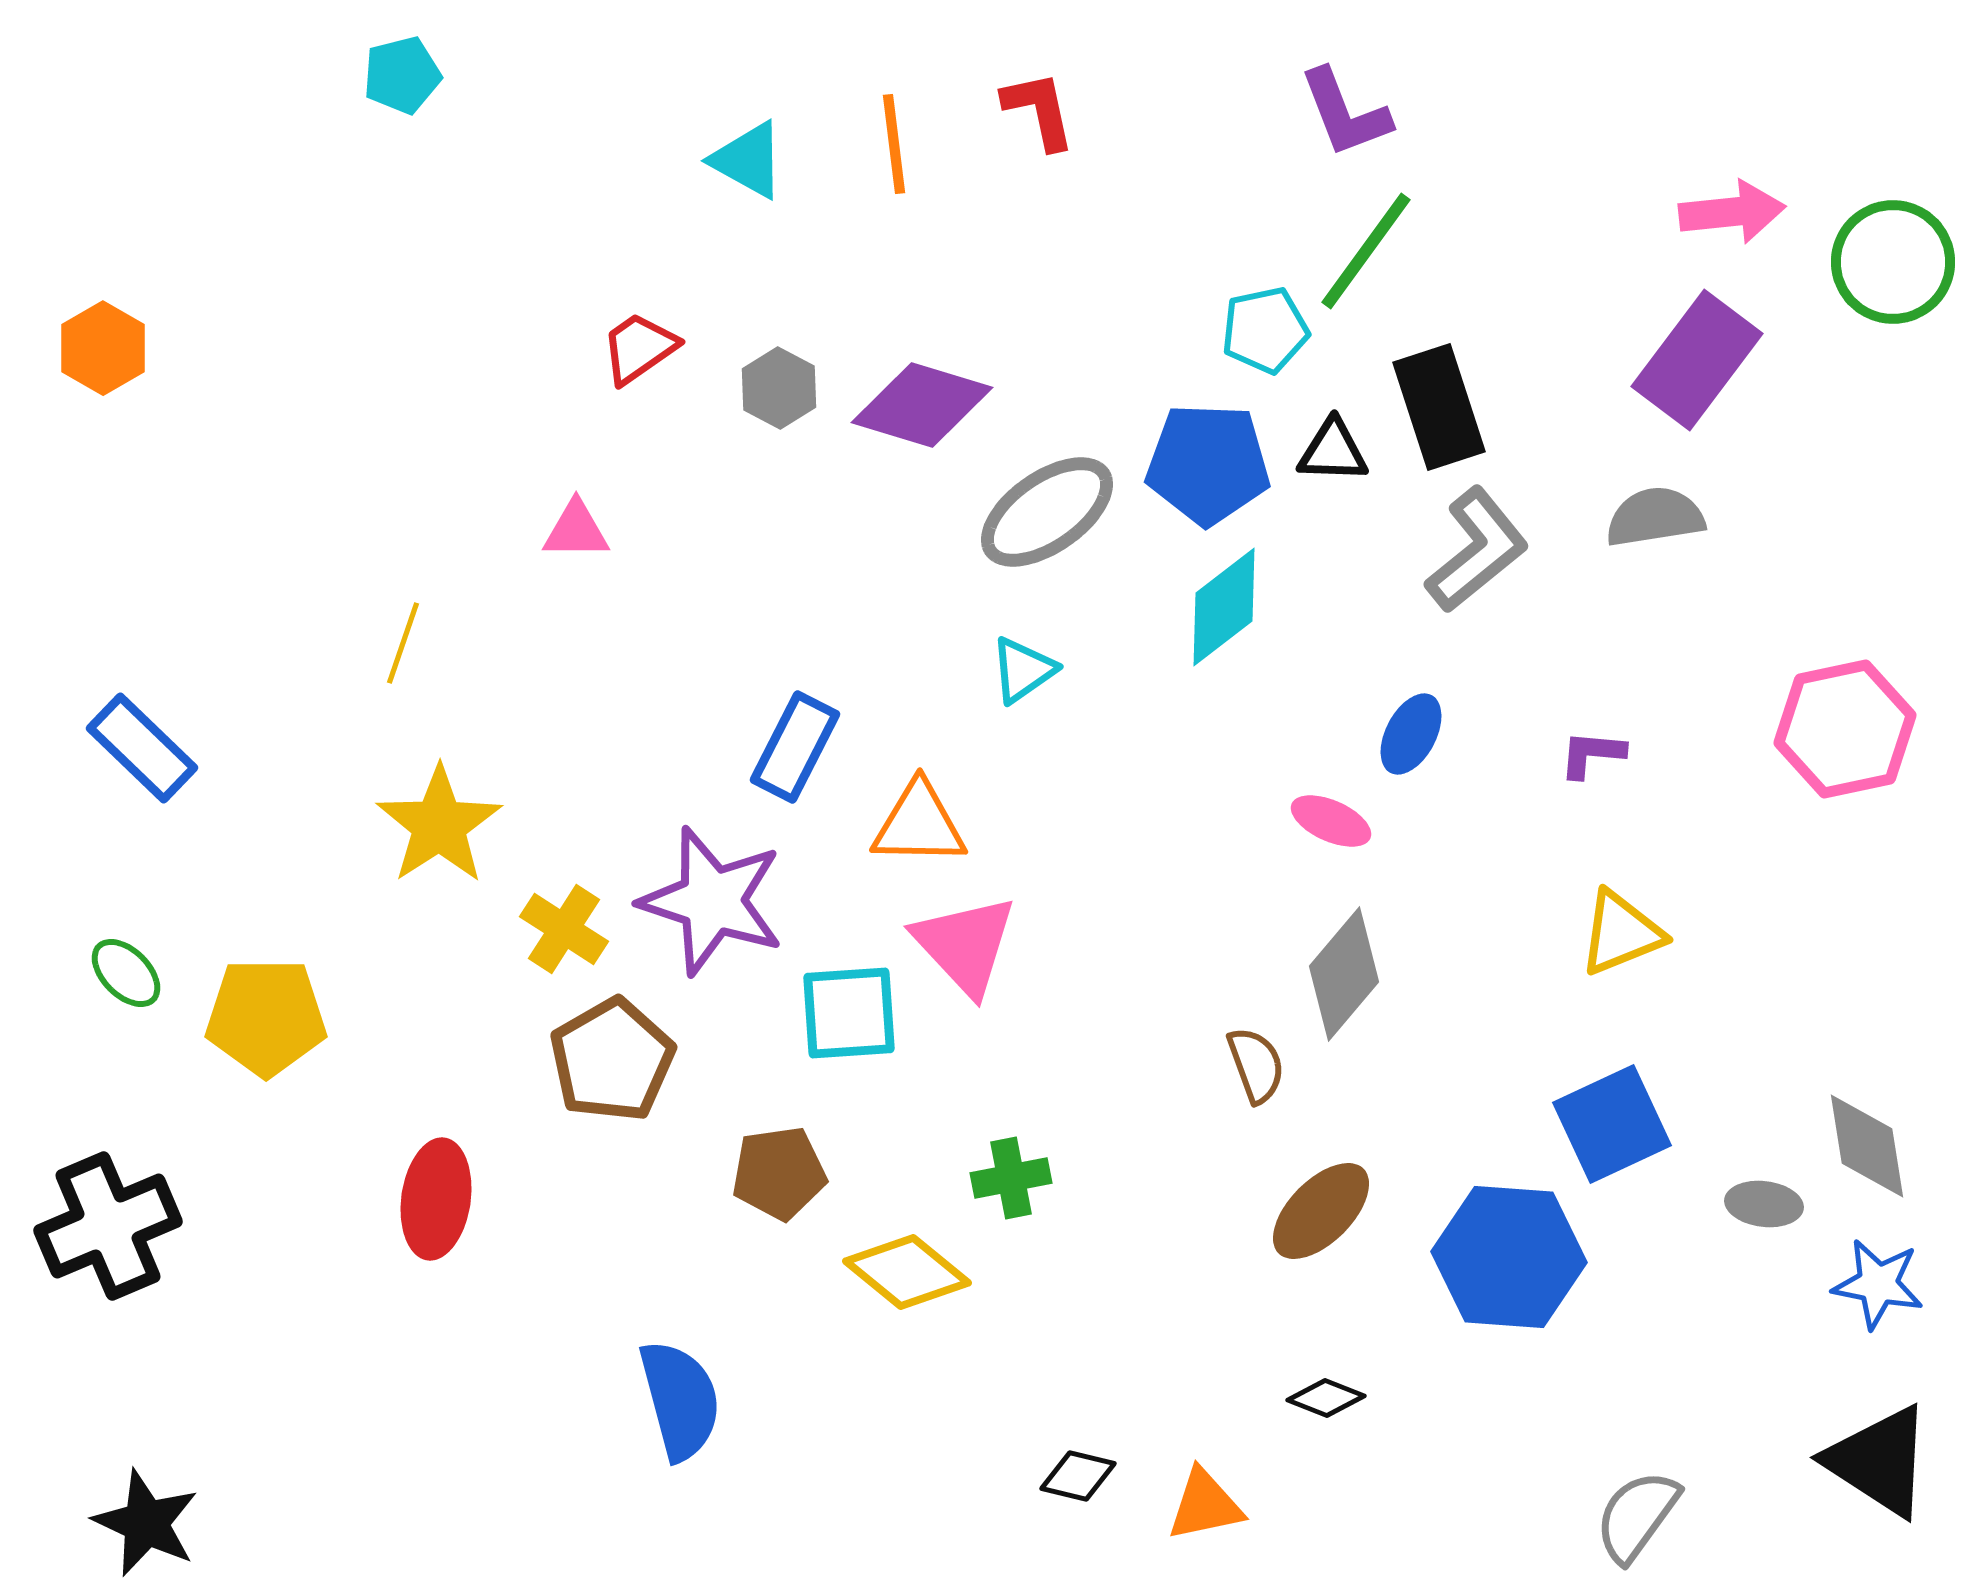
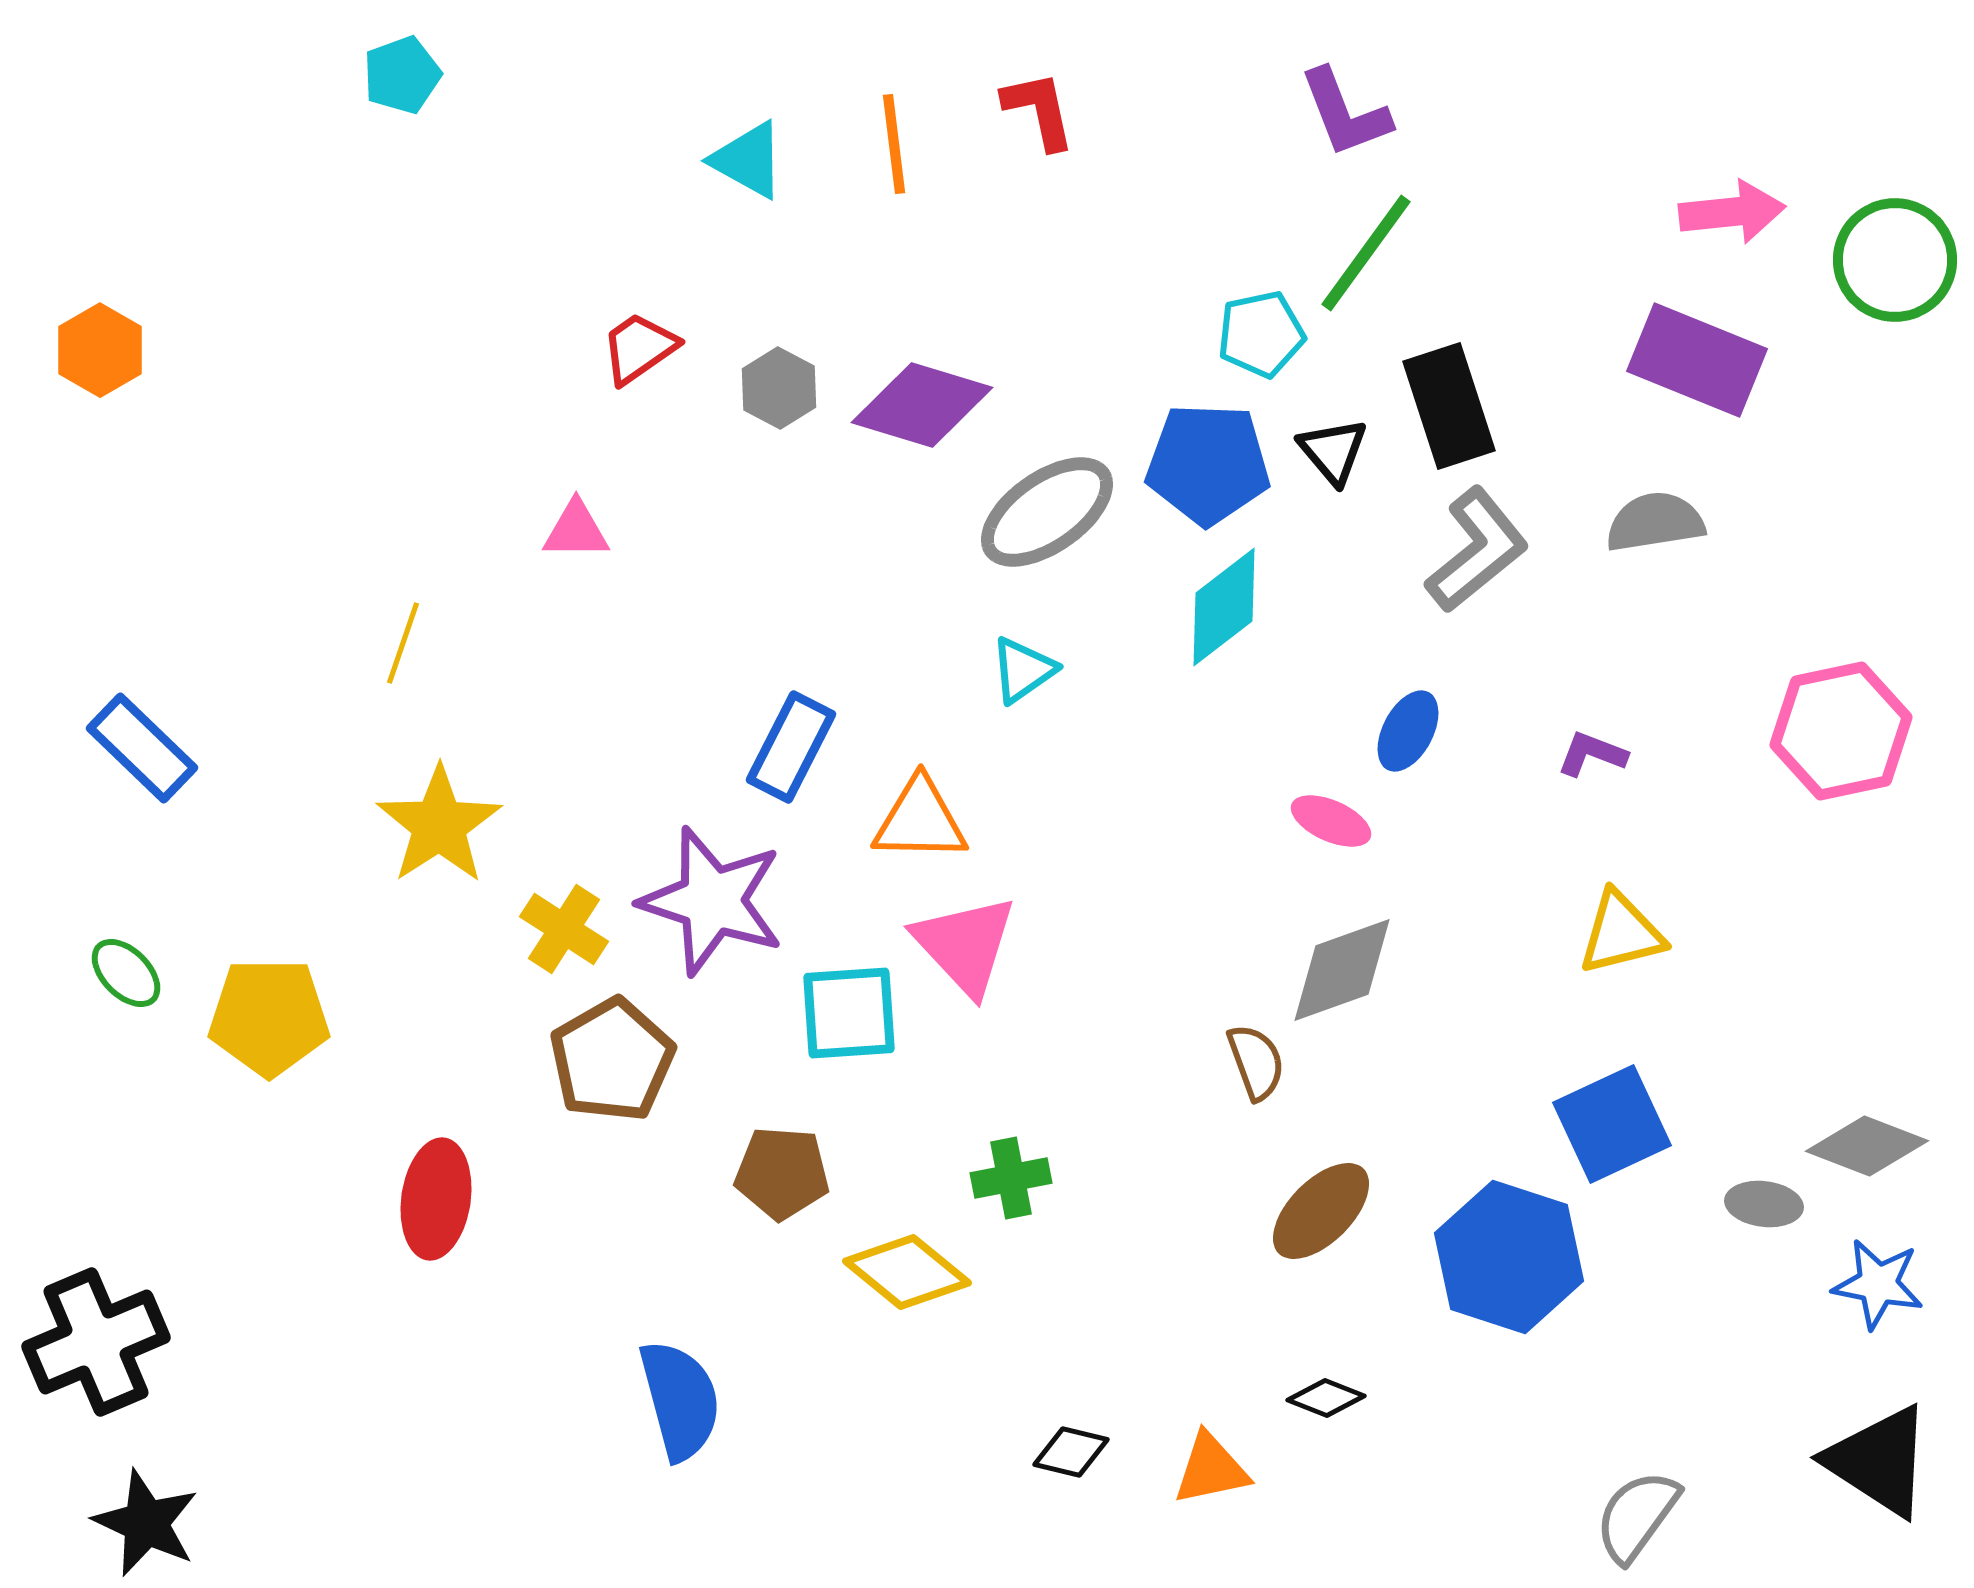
cyan pentagon at (402, 75): rotated 6 degrees counterclockwise
green line at (1366, 251): moved 2 px down
green circle at (1893, 262): moved 2 px right, 2 px up
cyan pentagon at (1265, 330): moved 4 px left, 4 px down
orange hexagon at (103, 348): moved 3 px left, 2 px down
purple rectangle at (1697, 360): rotated 75 degrees clockwise
black rectangle at (1439, 407): moved 10 px right, 1 px up
black triangle at (1333, 451): rotated 48 degrees clockwise
gray semicircle at (1655, 517): moved 5 px down
pink hexagon at (1845, 729): moved 4 px left, 2 px down
blue ellipse at (1411, 734): moved 3 px left, 3 px up
blue rectangle at (795, 747): moved 4 px left
purple L-shape at (1592, 754): rotated 16 degrees clockwise
orange triangle at (919, 824): moved 1 px right, 4 px up
yellow triangle at (1621, 933): rotated 8 degrees clockwise
gray diamond at (1344, 974): moved 2 px left, 4 px up; rotated 30 degrees clockwise
yellow pentagon at (266, 1017): moved 3 px right
brown semicircle at (1256, 1065): moved 3 px up
gray diamond at (1867, 1146): rotated 60 degrees counterclockwise
brown pentagon at (779, 1173): moved 3 px right; rotated 12 degrees clockwise
black cross at (108, 1226): moved 12 px left, 116 px down
blue hexagon at (1509, 1257): rotated 14 degrees clockwise
black diamond at (1078, 1476): moved 7 px left, 24 px up
orange triangle at (1205, 1505): moved 6 px right, 36 px up
